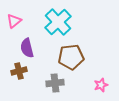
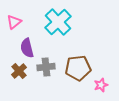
pink triangle: moved 1 px down
brown pentagon: moved 7 px right, 11 px down
brown cross: rotated 28 degrees counterclockwise
gray cross: moved 9 px left, 16 px up
